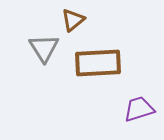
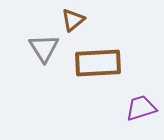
purple trapezoid: moved 2 px right, 1 px up
